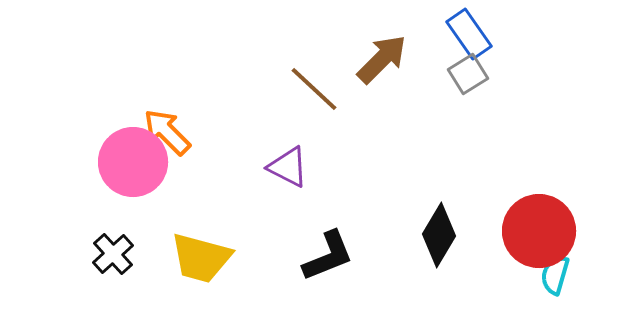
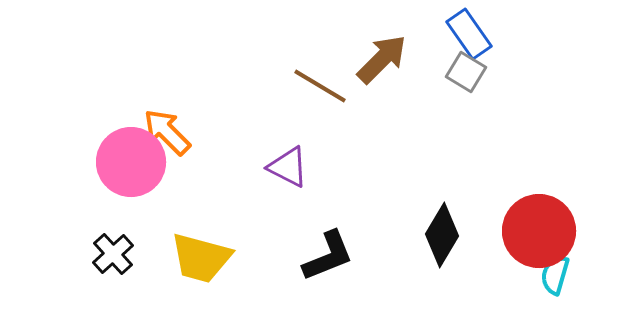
gray square: moved 2 px left, 2 px up; rotated 27 degrees counterclockwise
brown line: moved 6 px right, 3 px up; rotated 12 degrees counterclockwise
pink circle: moved 2 px left
black diamond: moved 3 px right
